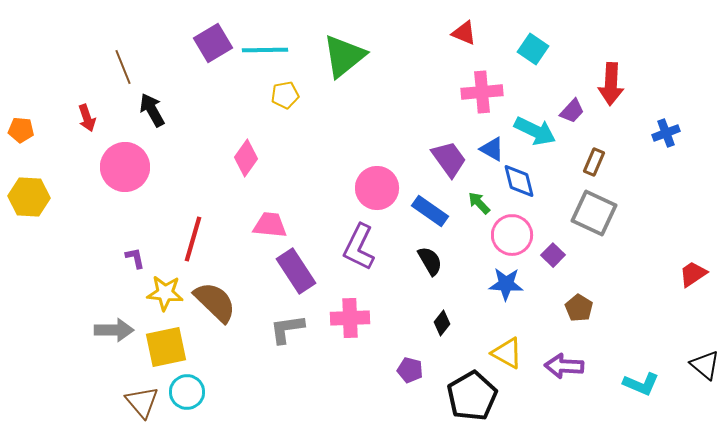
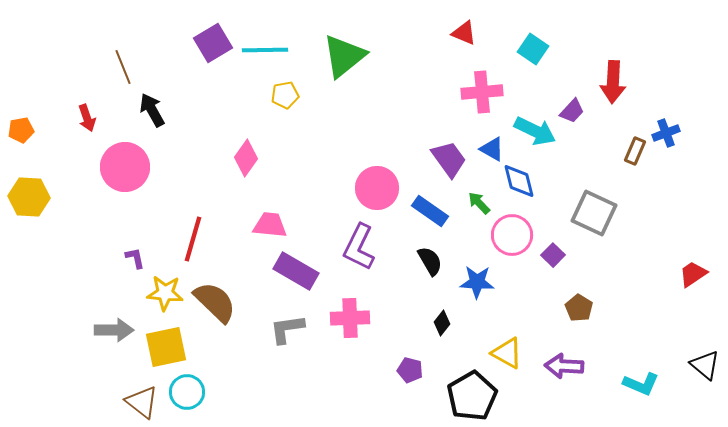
red arrow at (611, 84): moved 2 px right, 2 px up
orange pentagon at (21, 130): rotated 15 degrees counterclockwise
brown rectangle at (594, 162): moved 41 px right, 11 px up
purple rectangle at (296, 271): rotated 27 degrees counterclockwise
blue star at (506, 284): moved 29 px left, 2 px up
brown triangle at (142, 402): rotated 12 degrees counterclockwise
